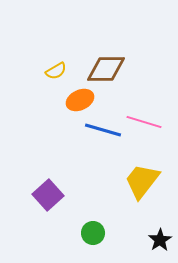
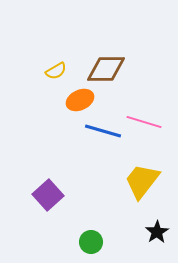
blue line: moved 1 px down
green circle: moved 2 px left, 9 px down
black star: moved 3 px left, 8 px up
